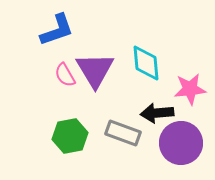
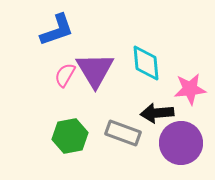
pink semicircle: rotated 60 degrees clockwise
